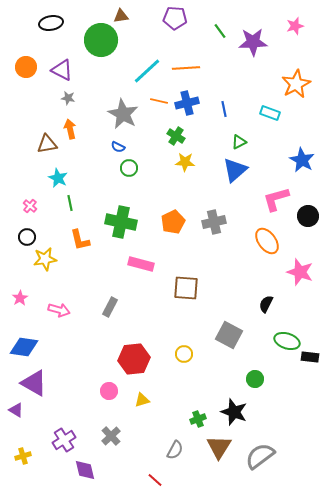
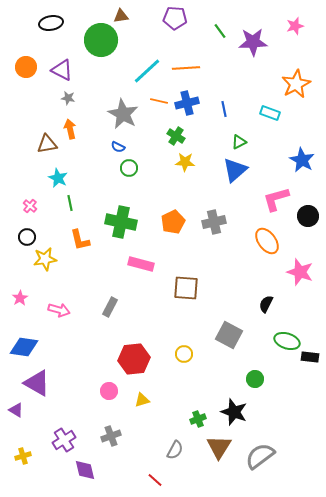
purple triangle at (34, 383): moved 3 px right
gray cross at (111, 436): rotated 24 degrees clockwise
